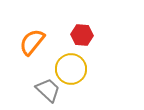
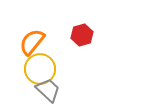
red hexagon: rotated 20 degrees counterclockwise
yellow circle: moved 31 px left
